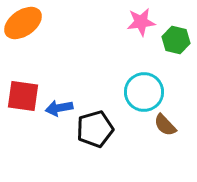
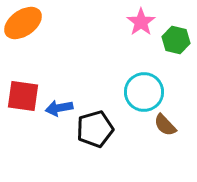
pink star: rotated 28 degrees counterclockwise
